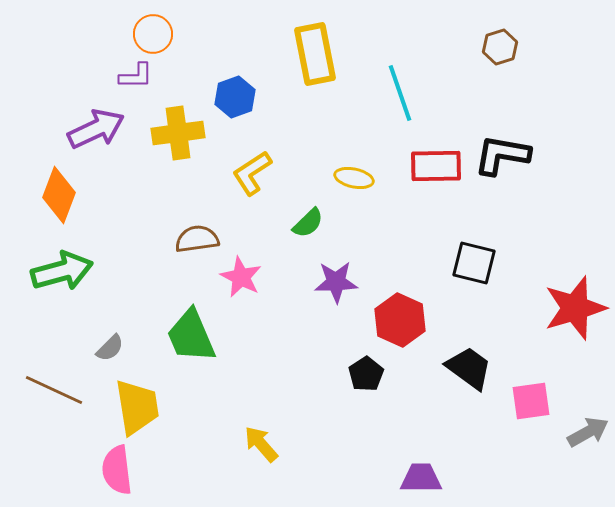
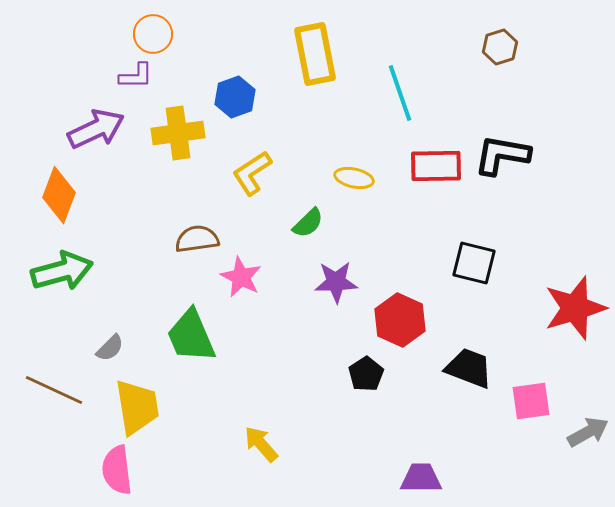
black trapezoid: rotated 15 degrees counterclockwise
